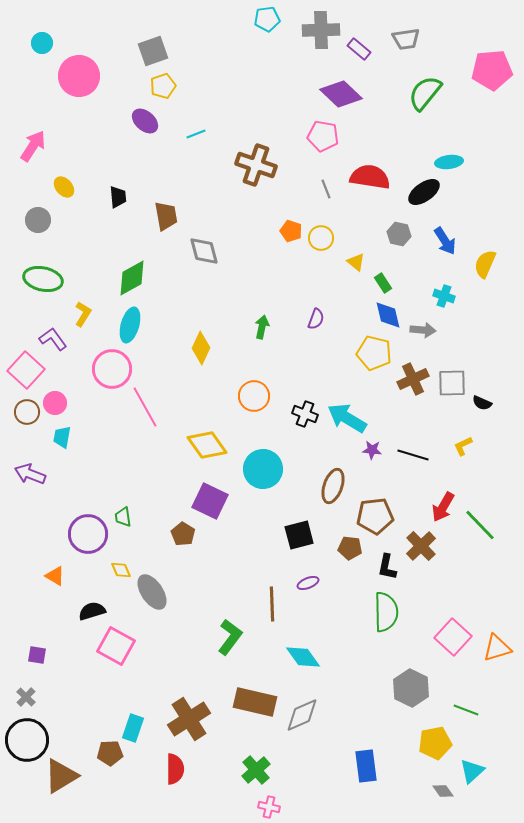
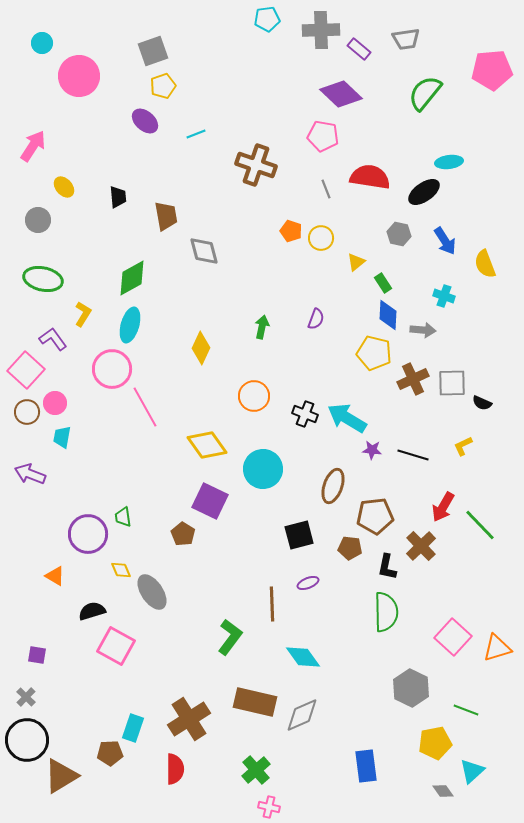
yellow triangle at (356, 262): rotated 42 degrees clockwise
yellow semicircle at (485, 264): rotated 44 degrees counterclockwise
blue diamond at (388, 315): rotated 16 degrees clockwise
